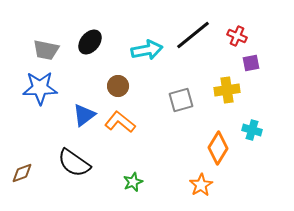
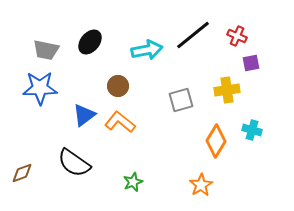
orange diamond: moved 2 px left, 7 px up
